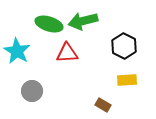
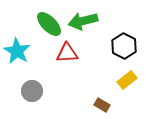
green ellipse: rotated 28 degrees clockwise
yellow rectangle: rotated 36 degrees counterclockwise
brown rectangle: moved 1 px left
